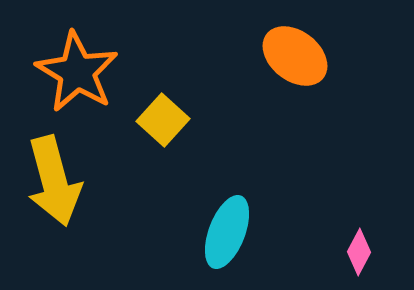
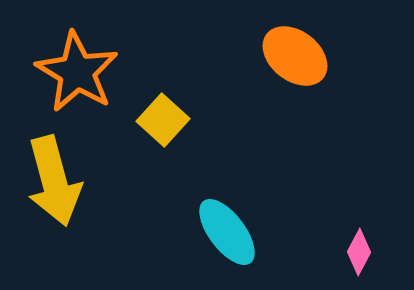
cyan ellipse: rotated 58 degrees counterclockwise
